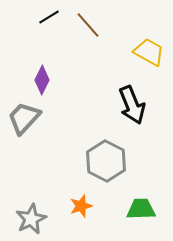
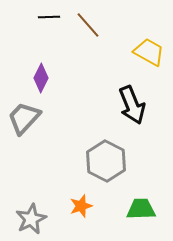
black line: rotated 30 degrees clockwise
purple diamond: moved 1 px left, 2 px up
